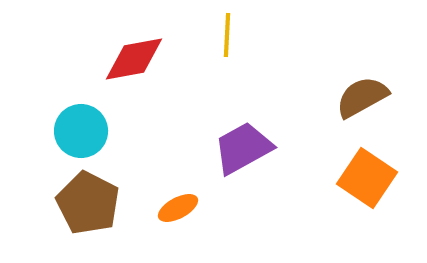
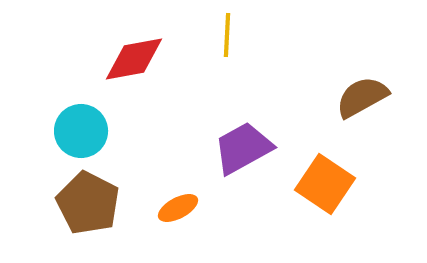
orange square: moved 42 px left, 6 px down
